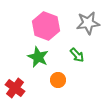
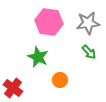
pink hexagon: moved 3 px right, 4 px up; rotated 12 degrees counterclockwise
green arrow: moved 12 px right, 3 px up
orange circle: moved 2 px right
red cross: moved 2 px left
